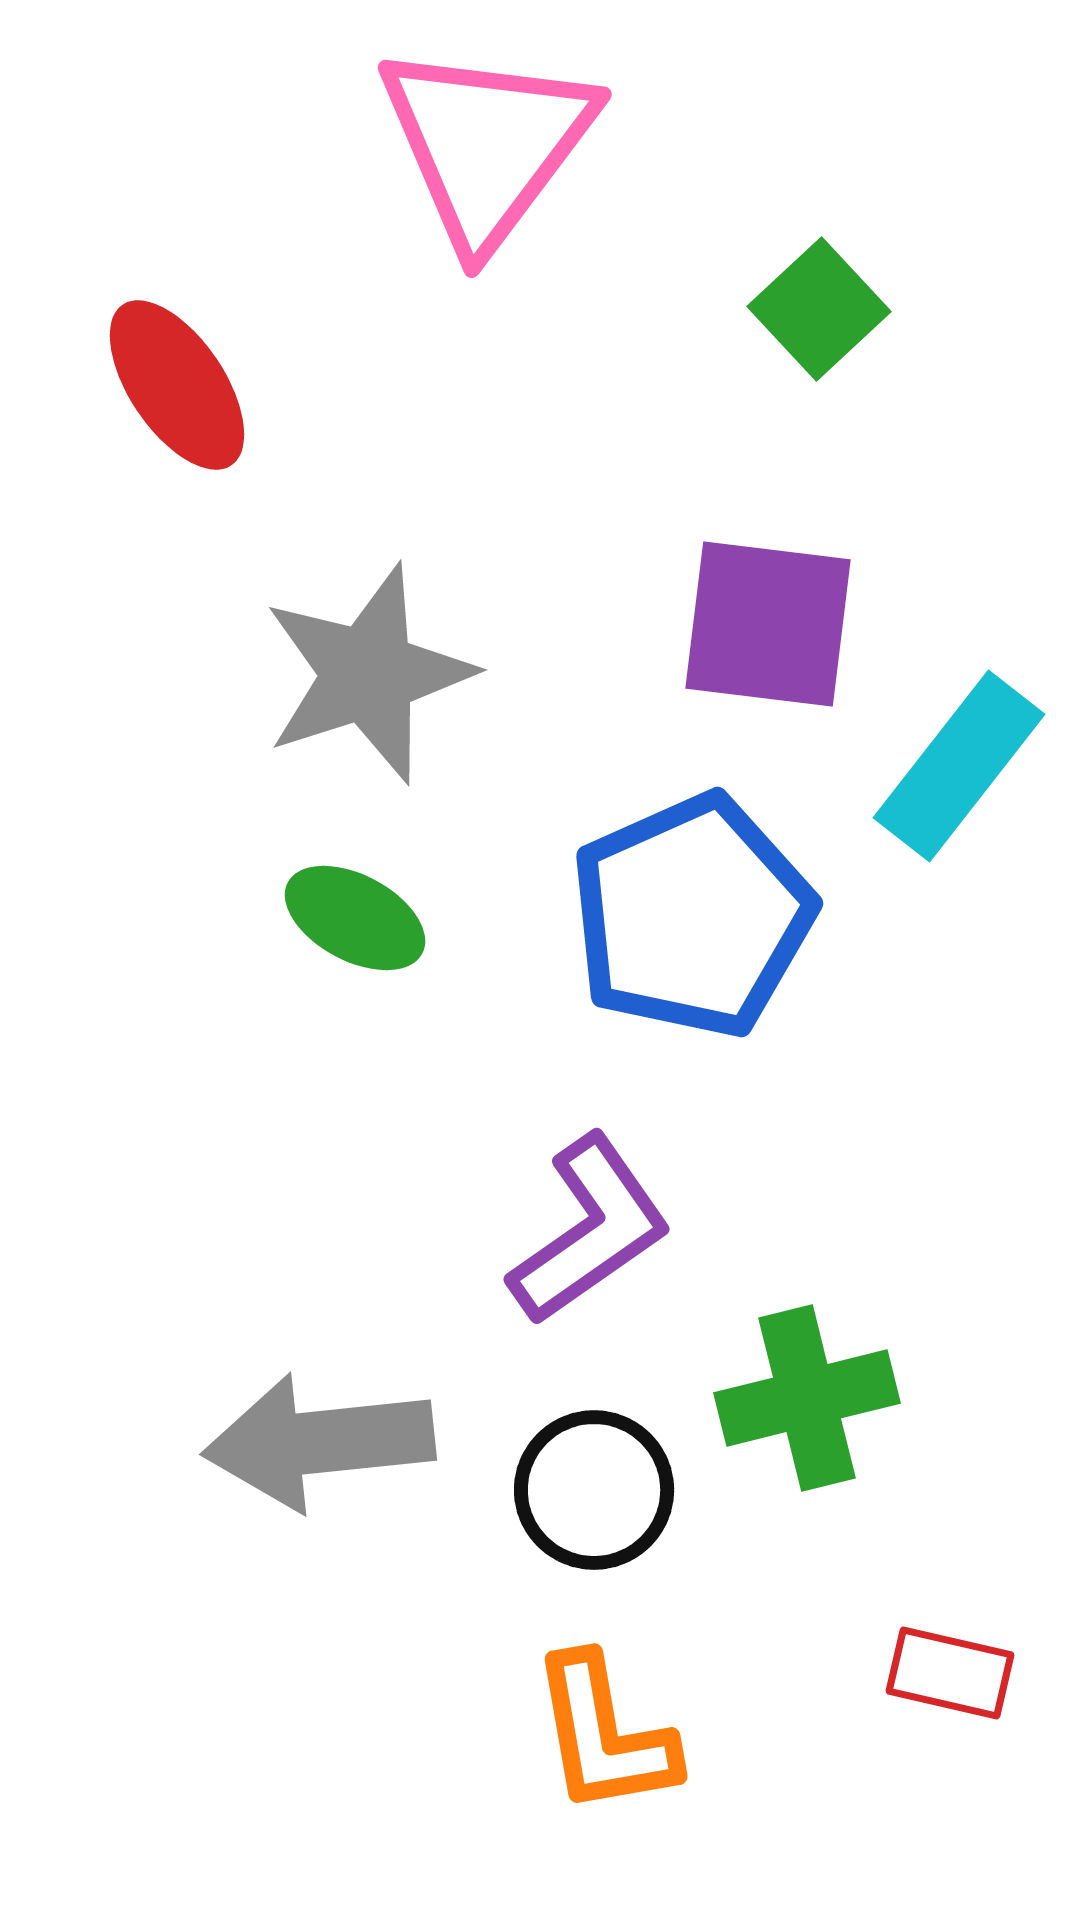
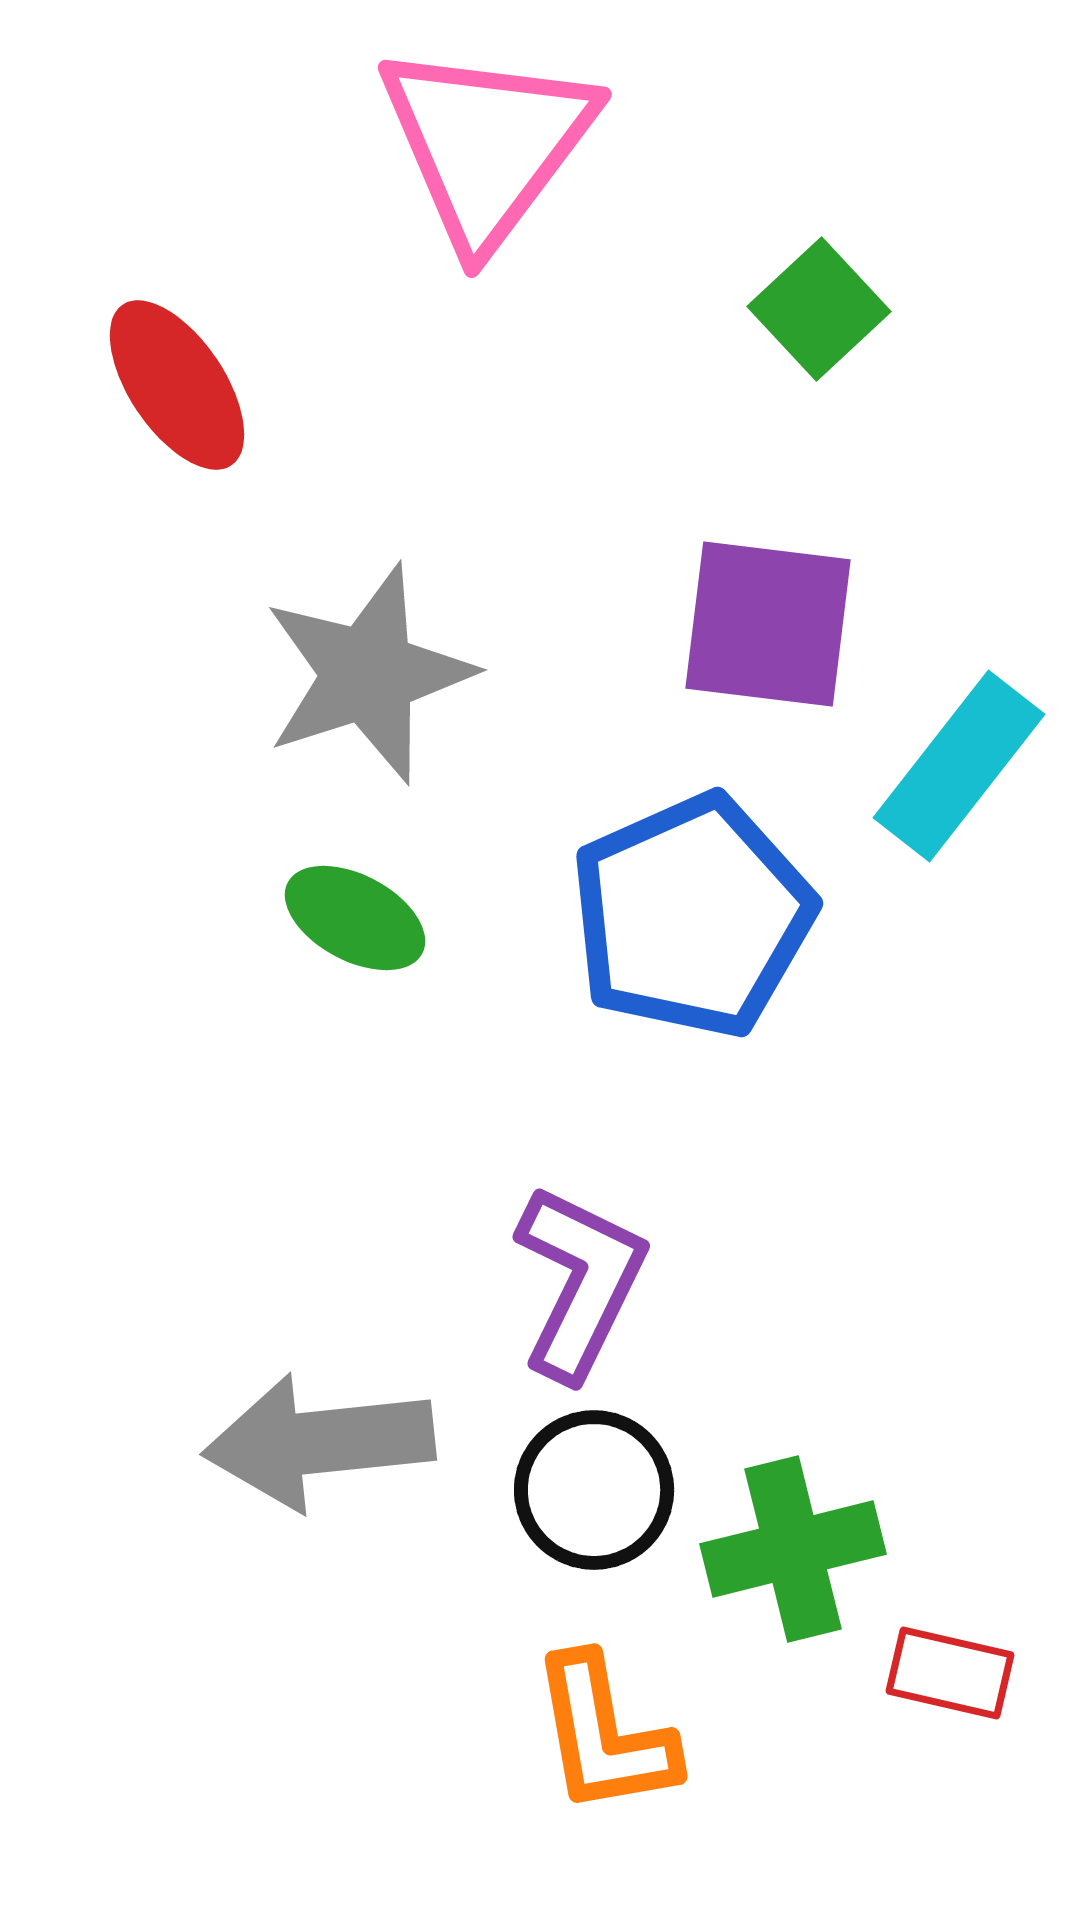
purple L-shape: moved 10 px left, 52 px down; rotated 29 degrees counterclockwise
green cross: moved 14 px left, 151 px down
